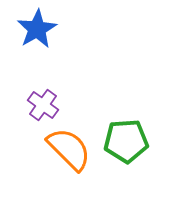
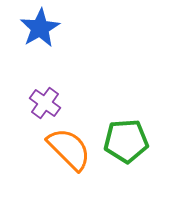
blue star: moved 3 px right, 1 px up
purple cross: moved 2 px right, 2 px up
